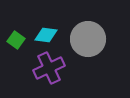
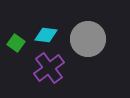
green square: moved 3 px down
purple cross: rotated 12 degrees counterclockwise
